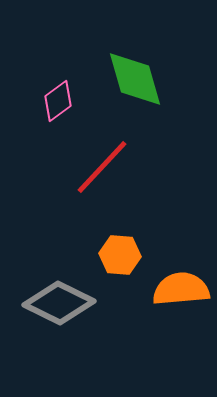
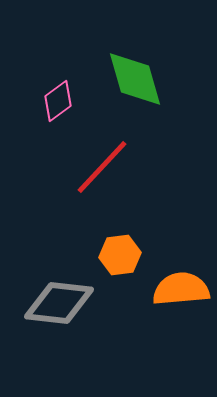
orange hexagon: rotated 12 degrees counterclockwise
gray diamond: rotated 20 degrees counterclockwise
